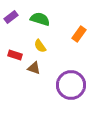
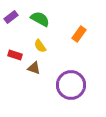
green semicircle: rotated 12 degrees clockwise
